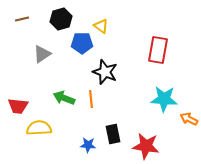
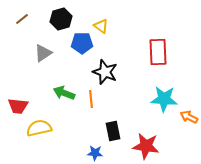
brown line: rotated 24 degrees counterclockwise
red rectangle: moved 2 px down; rotated 12 degrees counterclockwise
gray triangle: moved 1 px right, 1 px up
green arrow: moved 5 px up
orange arrow: moved 2 px up
yellow semicircle: rotated 10 degrees counterclockwise
black rectangle: moved 3 px up
blue star: moved 7 px right, 8 px down
